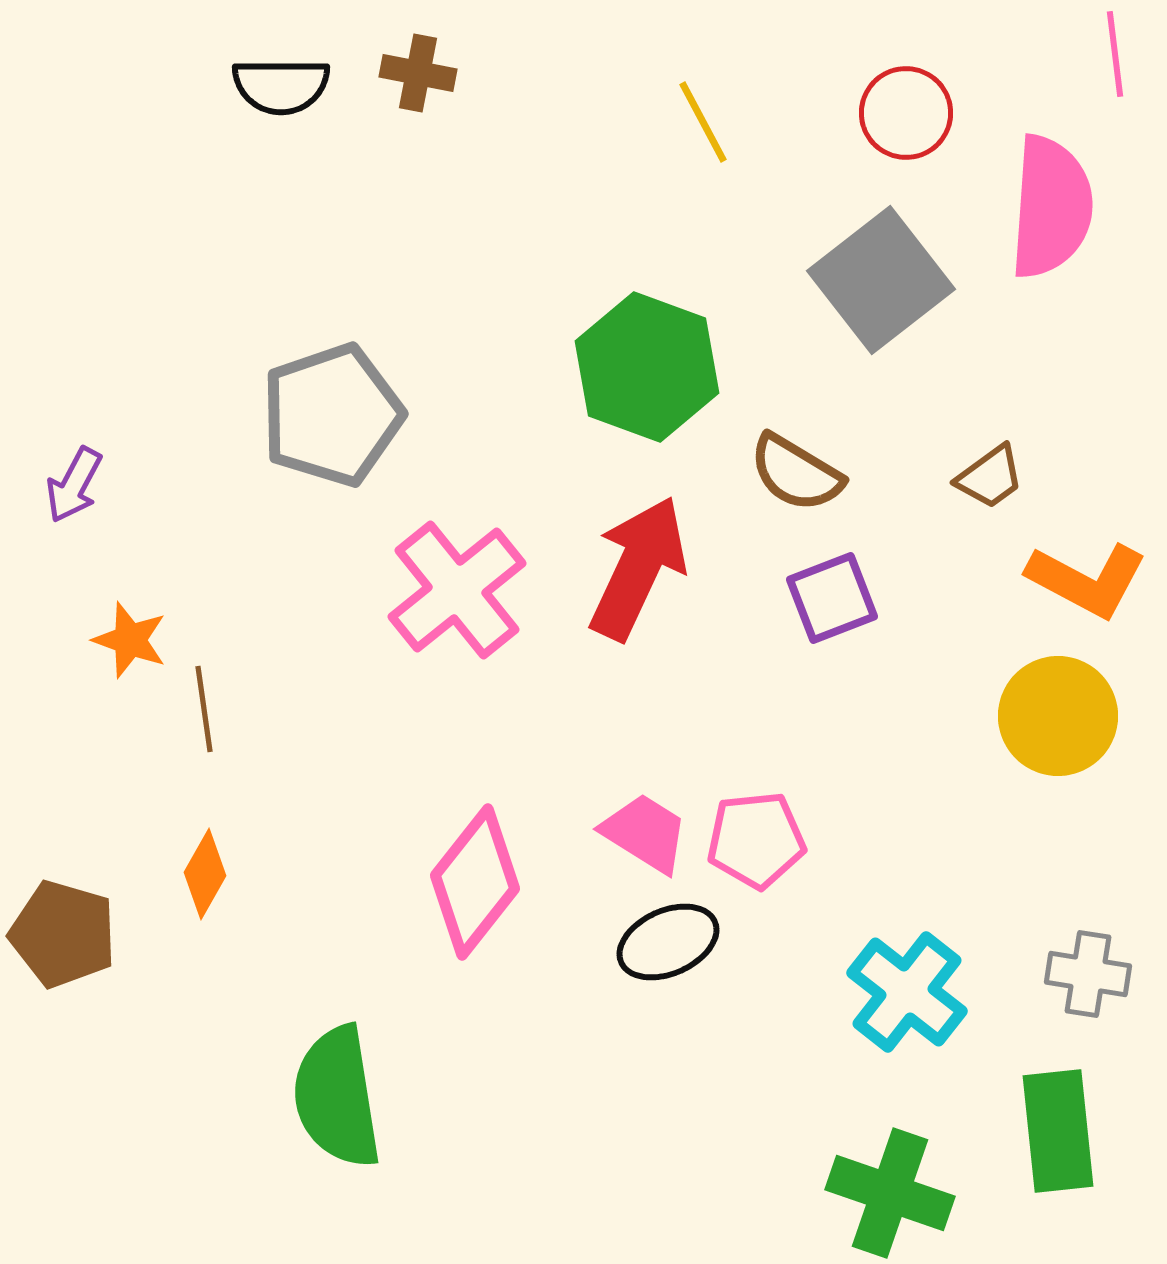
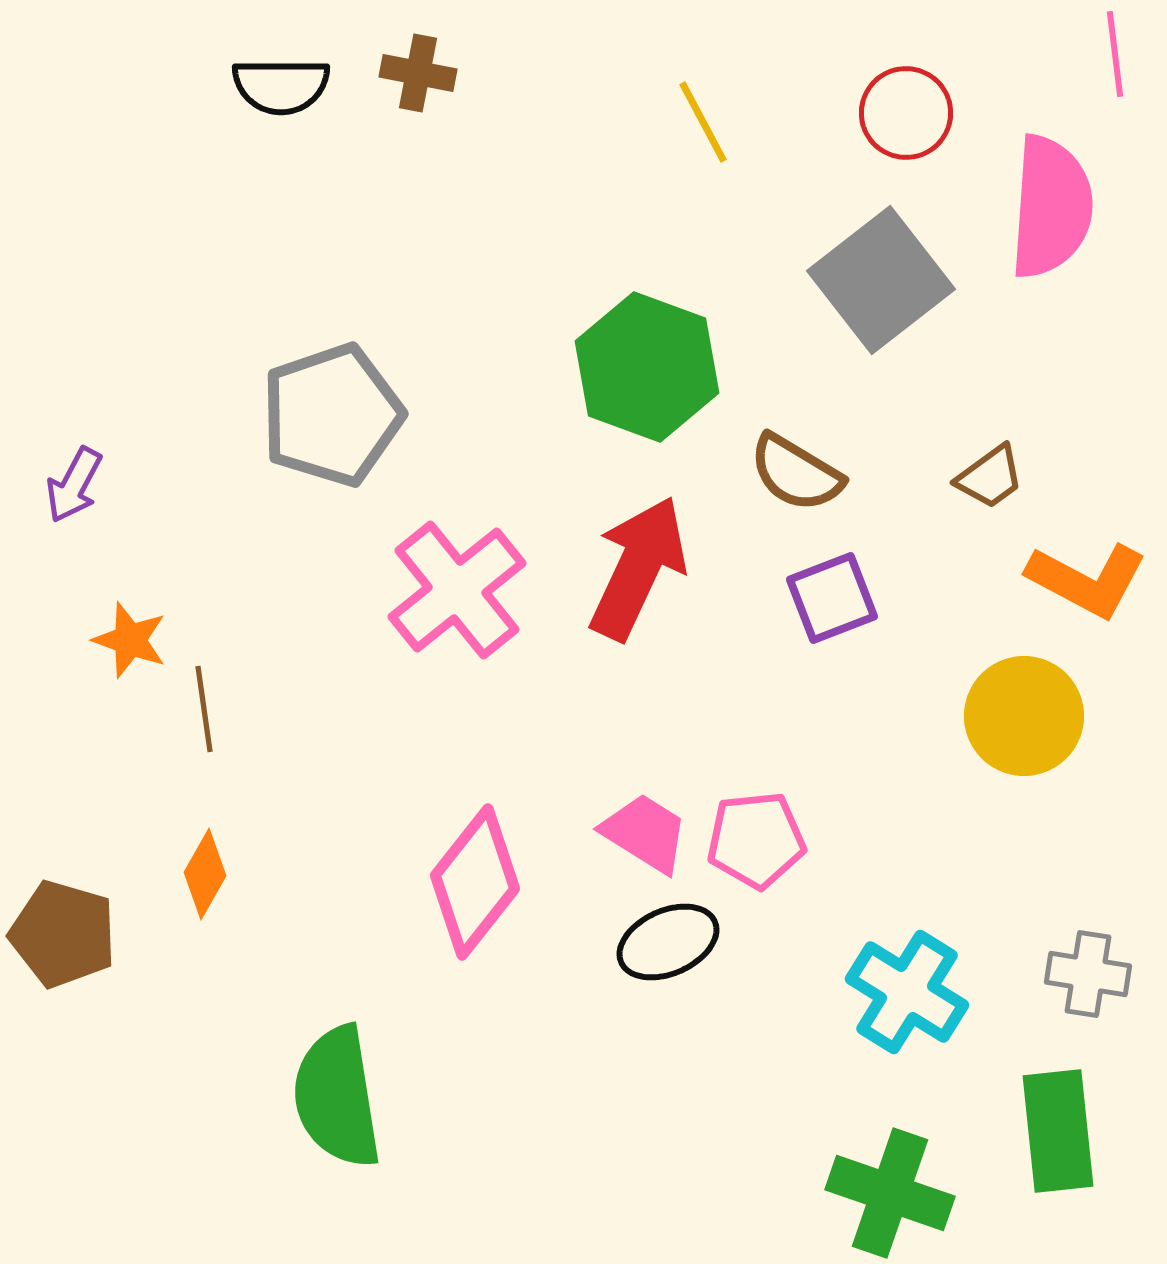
yellow circle: moved 34 px left
cyan cross: rotated 6 degrees counterclockwise
